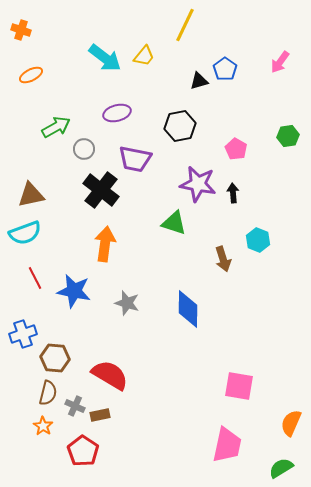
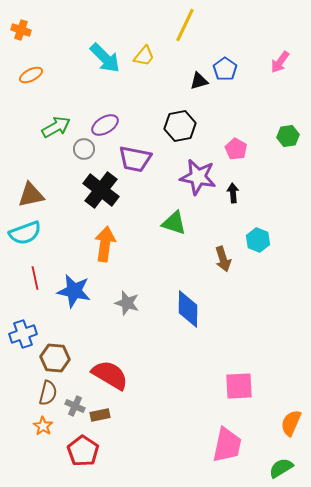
cyan arrow: rotated 8 degrees clockwise
purple ellipse: moved 12 px left, 12 px down; rotated 16 degrees counterclockwise
purple star: moved 7 px up
red line: rotated 15 degrees clockwise
pink square: rotated 12 degrees counterclockwise
